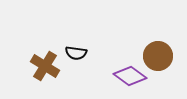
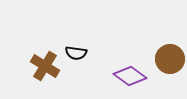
brown circle: moved 12 px right, 3 px down
